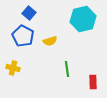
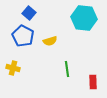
cyan hexagon: moved 1 px right, 1 px up; rotated 20 degrees clockwise
